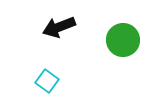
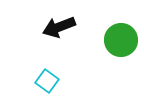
green circle: moved 2 px left
